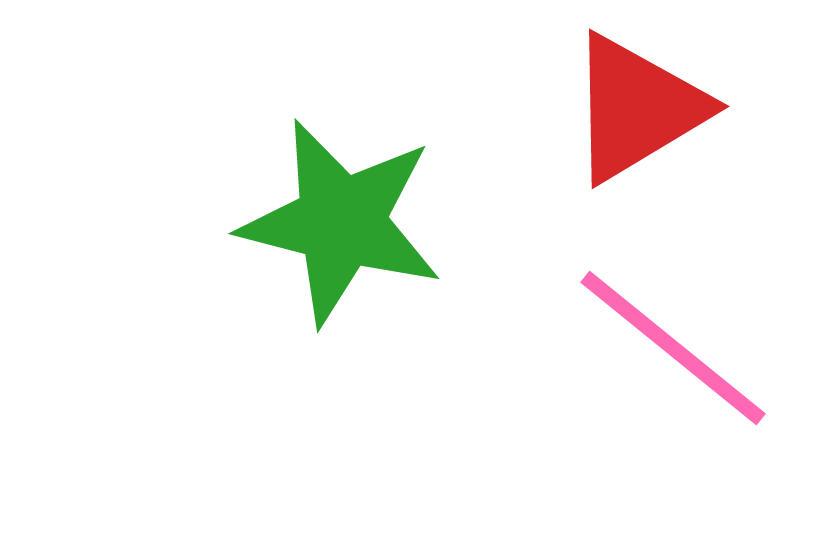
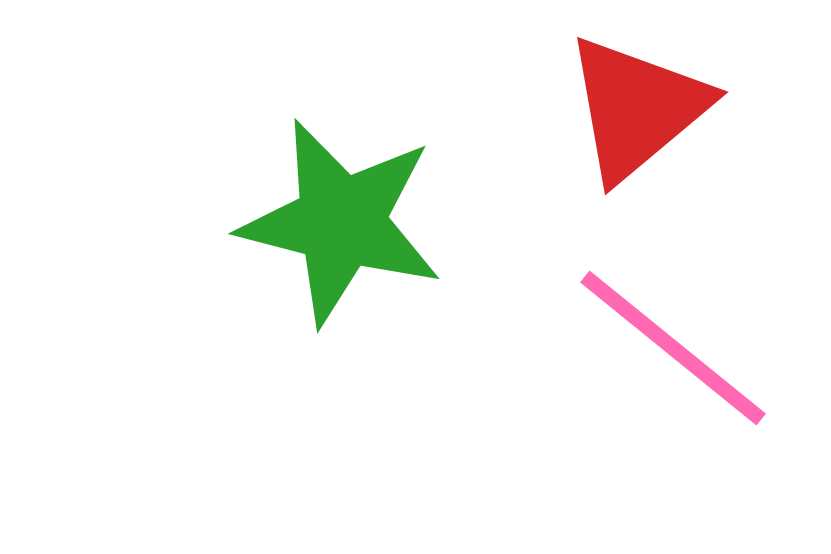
red triangle: rotated 9 degrees counterclockwise
